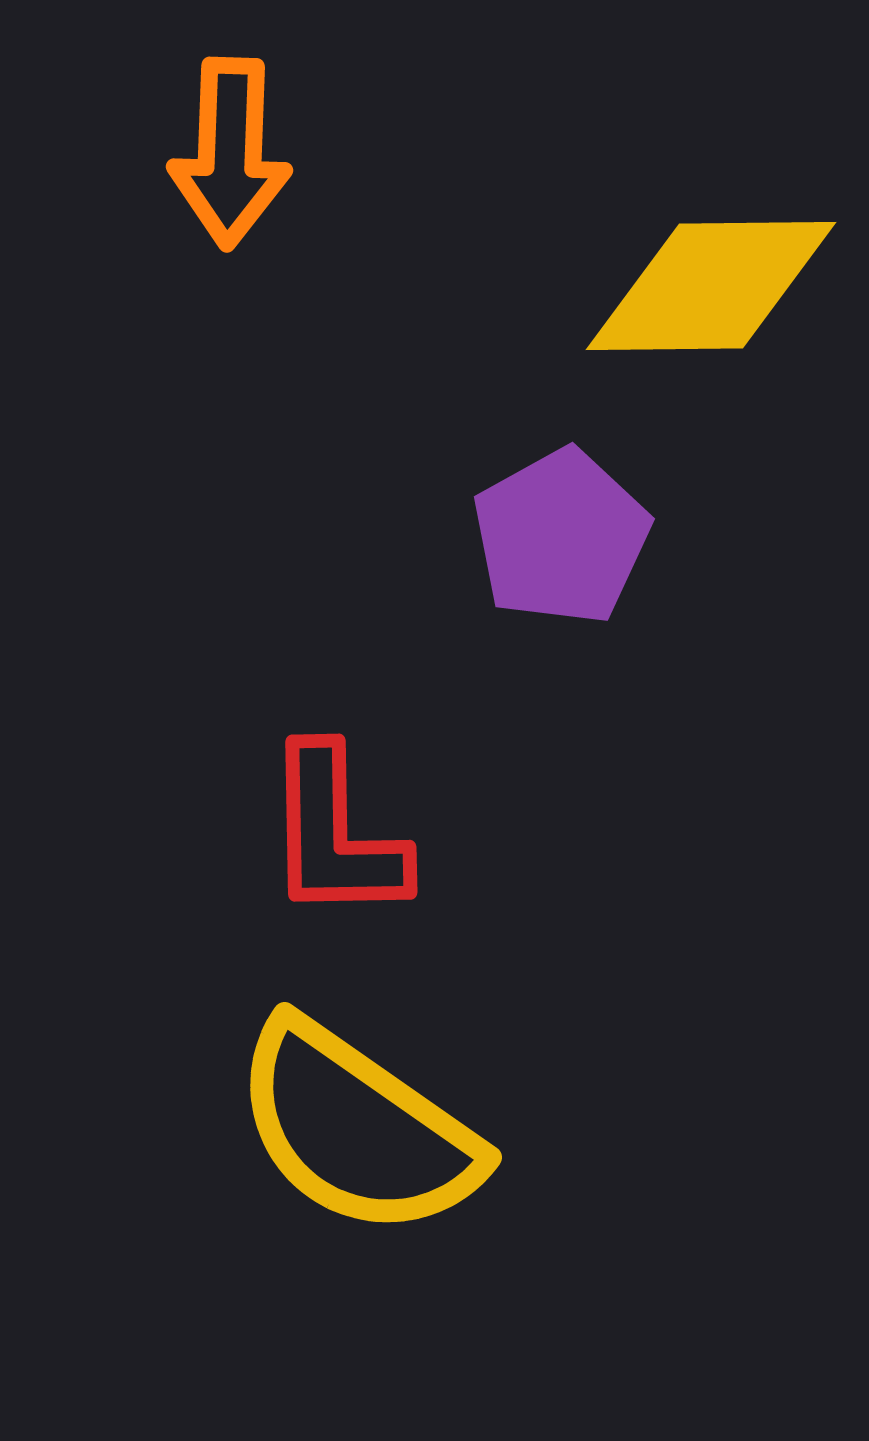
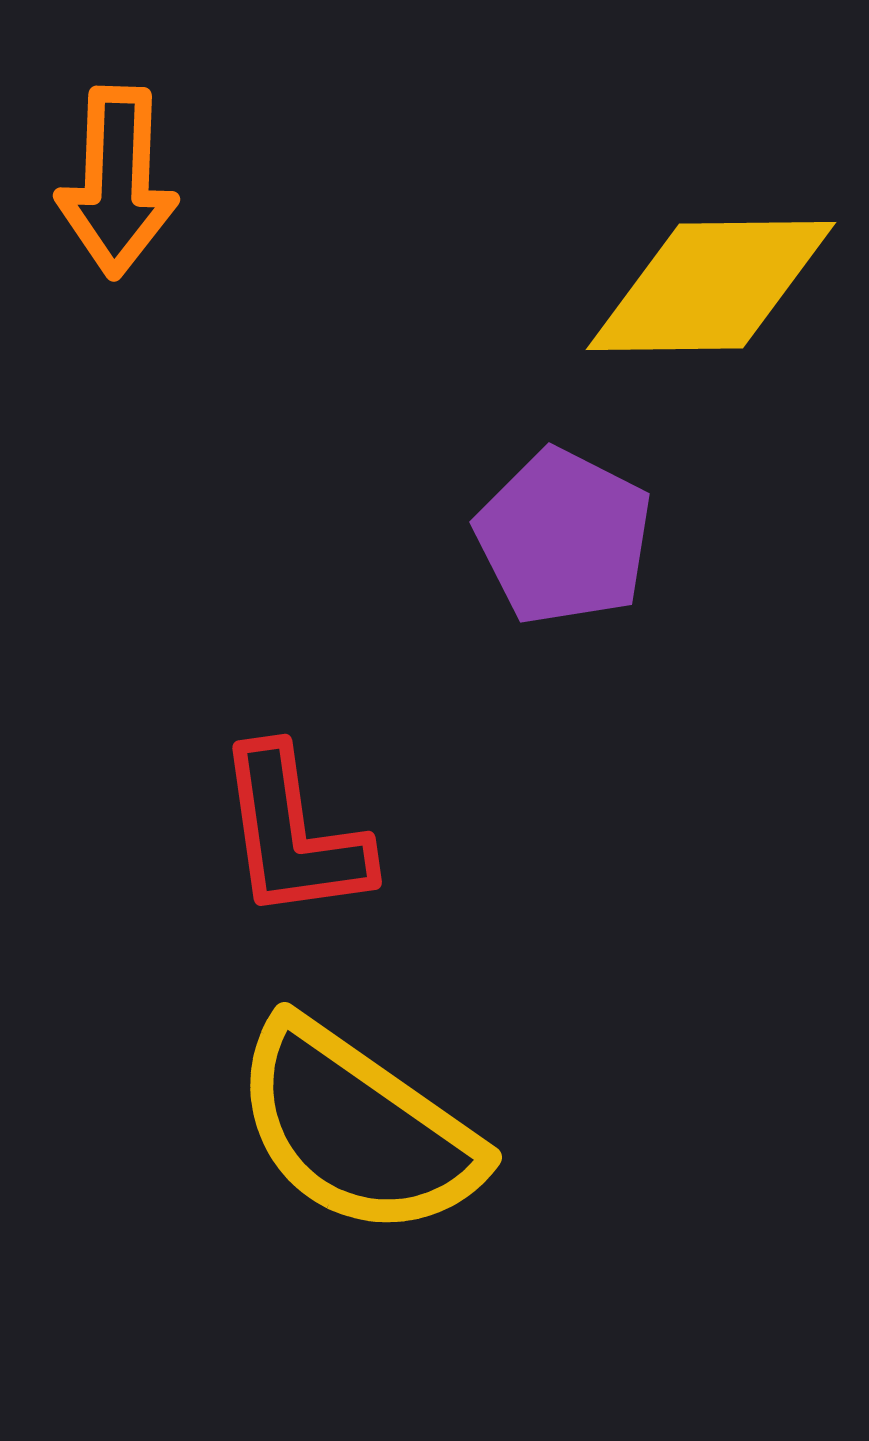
orange arrow: moved 113 px left, 29 px down
purple pentagon: moved 3 px right; rotated 16 degrees counterclockwise
red L-shape: moved 42 px left; rotated 7 degrees counterclockwise
